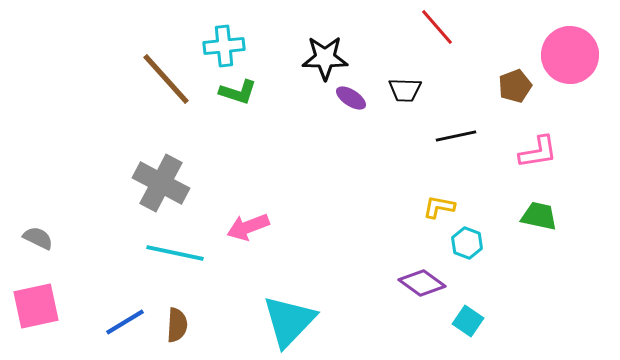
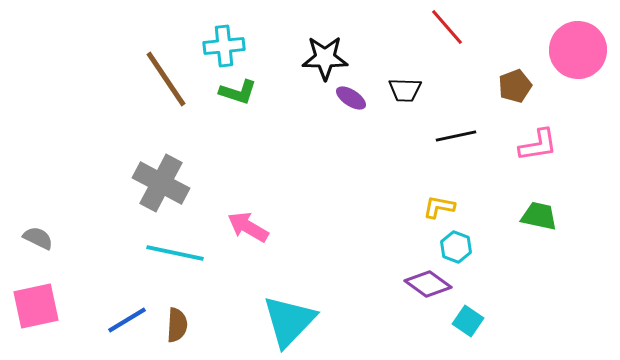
red line: moved 10 px right
pink circle: moved 8 px right, 5 px up
brown line: rotated 8 degrees clockwise
pink L-shape: moved 7 px up
pink arrow: rotated 51 degrees clockwise
cyan hexagon: moved 11 px left, 4 px down
purple diamond: moved 6 px right, 1 px down
blue line: moved 2 px right, 2 px up
